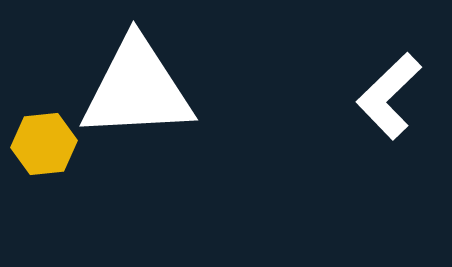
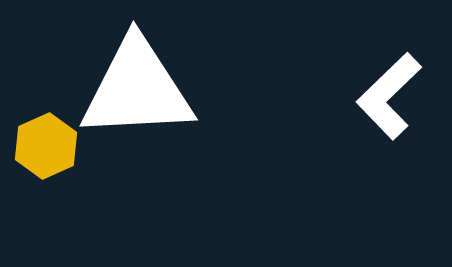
yellow hexagon: moved 2 px right, 2 px down; rotated 18 degrees counterclockwise
